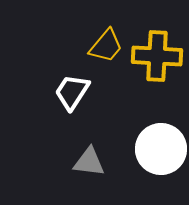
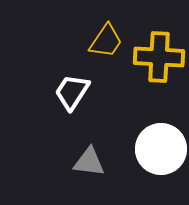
yellow trapezoid: moved 5 px up; rotated 6 degrees counterclockwise
yellow cross: moved 2 px right, 1 px down
